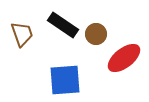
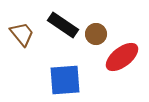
brown trapezoid: rotated 20 degrees counterclockwise
red ellipse: moved 2 px left, 1 px up
